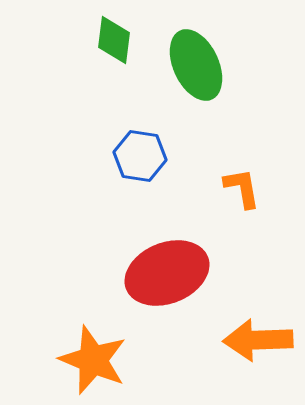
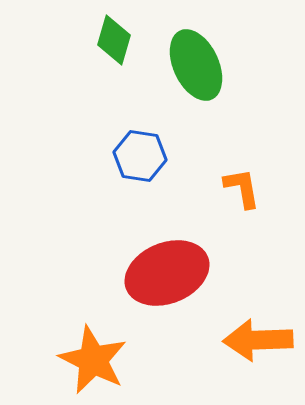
green diamond: rotated 9 degrees clockwise
orange star: rotated 4 degrees clockwise
